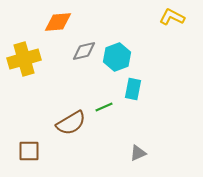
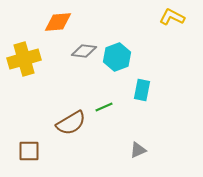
gray diamond: rotated 20 degrees clockwise
cyan rectangle: moved 9 px right, 1 px down
gray triangle: moved 3 px up
